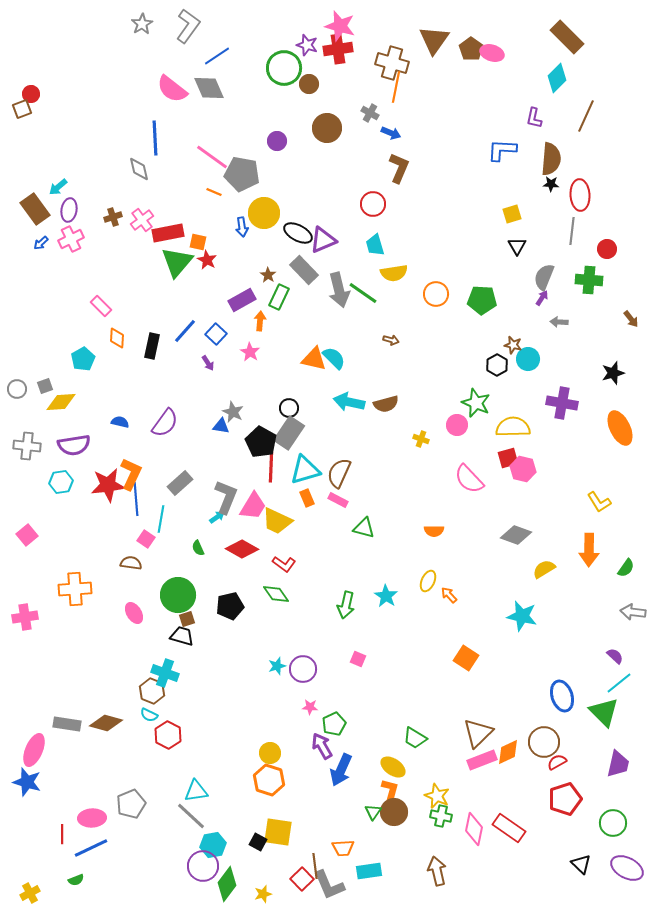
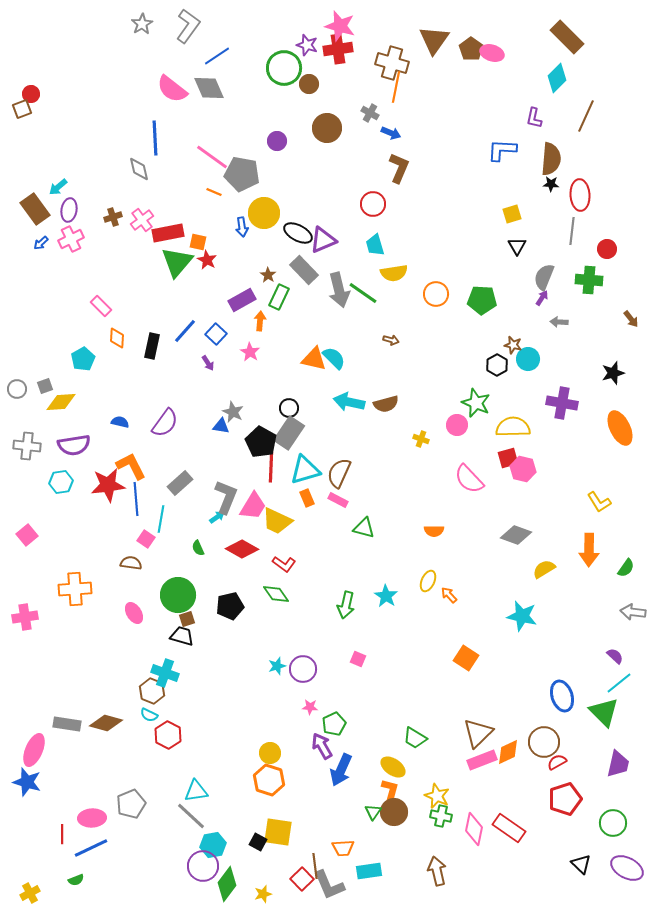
orange L-shape at (131, 474): moved 8 px up; rotated 52 degrees counterclockwise
